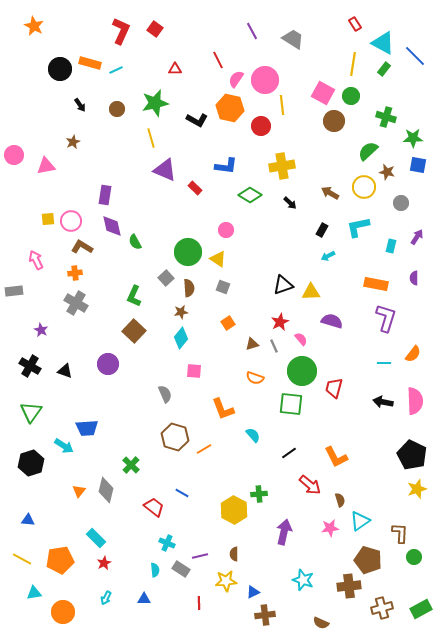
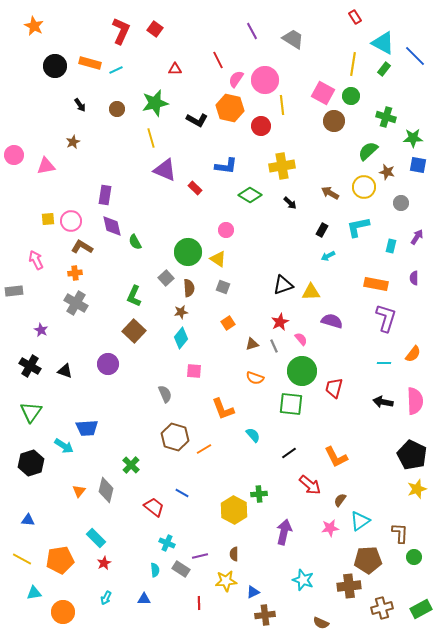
red rectangle at (355, 24): moved 7 px up
black circle at (60, 69): moved 5 px left, 3 px up
brown semicircle at (340, 500): rotated 128 degrees counterclockwise
brown pentagon at (368, 560): rotated 20 degrees counterclockwise
